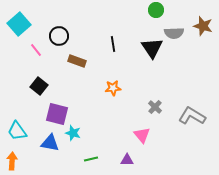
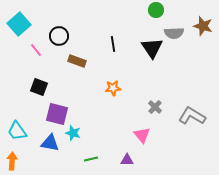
black square: moved 1 px down; rotated 18 degrees counterclockwise
